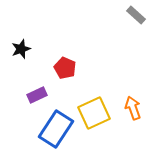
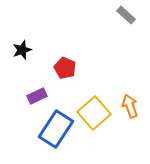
gray rectangle: moved 10 px left
black star: moved 1 px right, 1 px down
purple rectangle: moved 1 px down
orange arrow: moved 3 px left, 2 px up
yellow square: rotated 16 degrees counterclockwise
